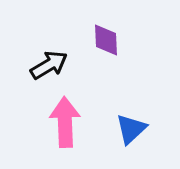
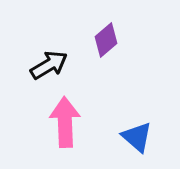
purple diamond: rotated 52 degrees clockwise
blue triangle: moved 6 px right, 8 px down; rotated 36 degrees counterclockwise
